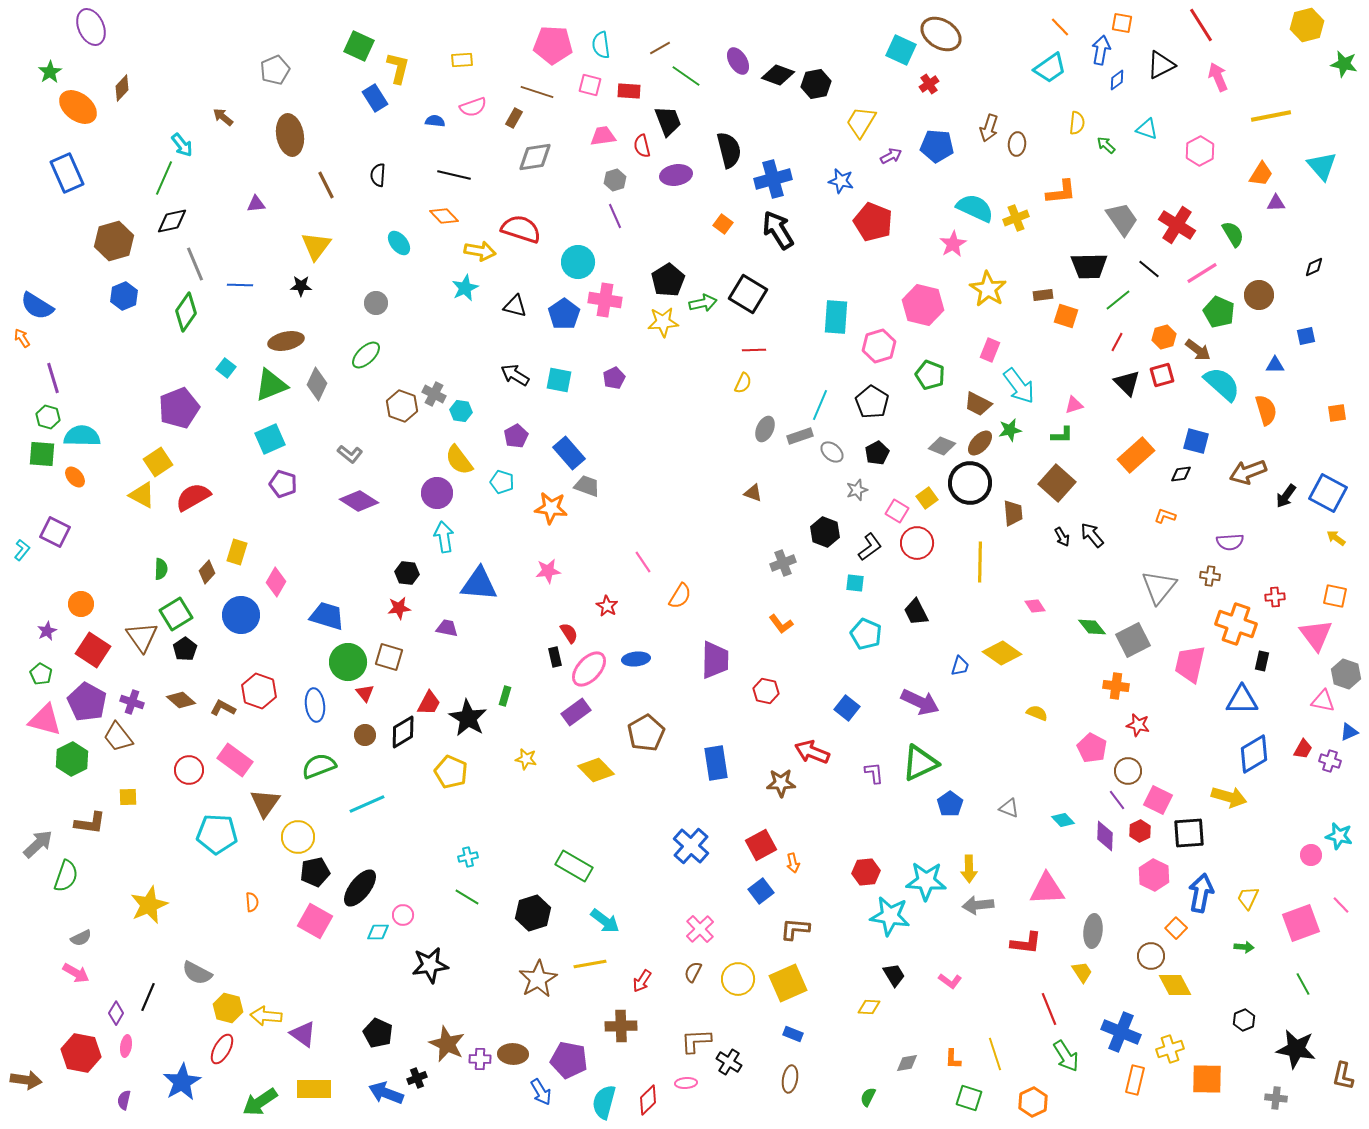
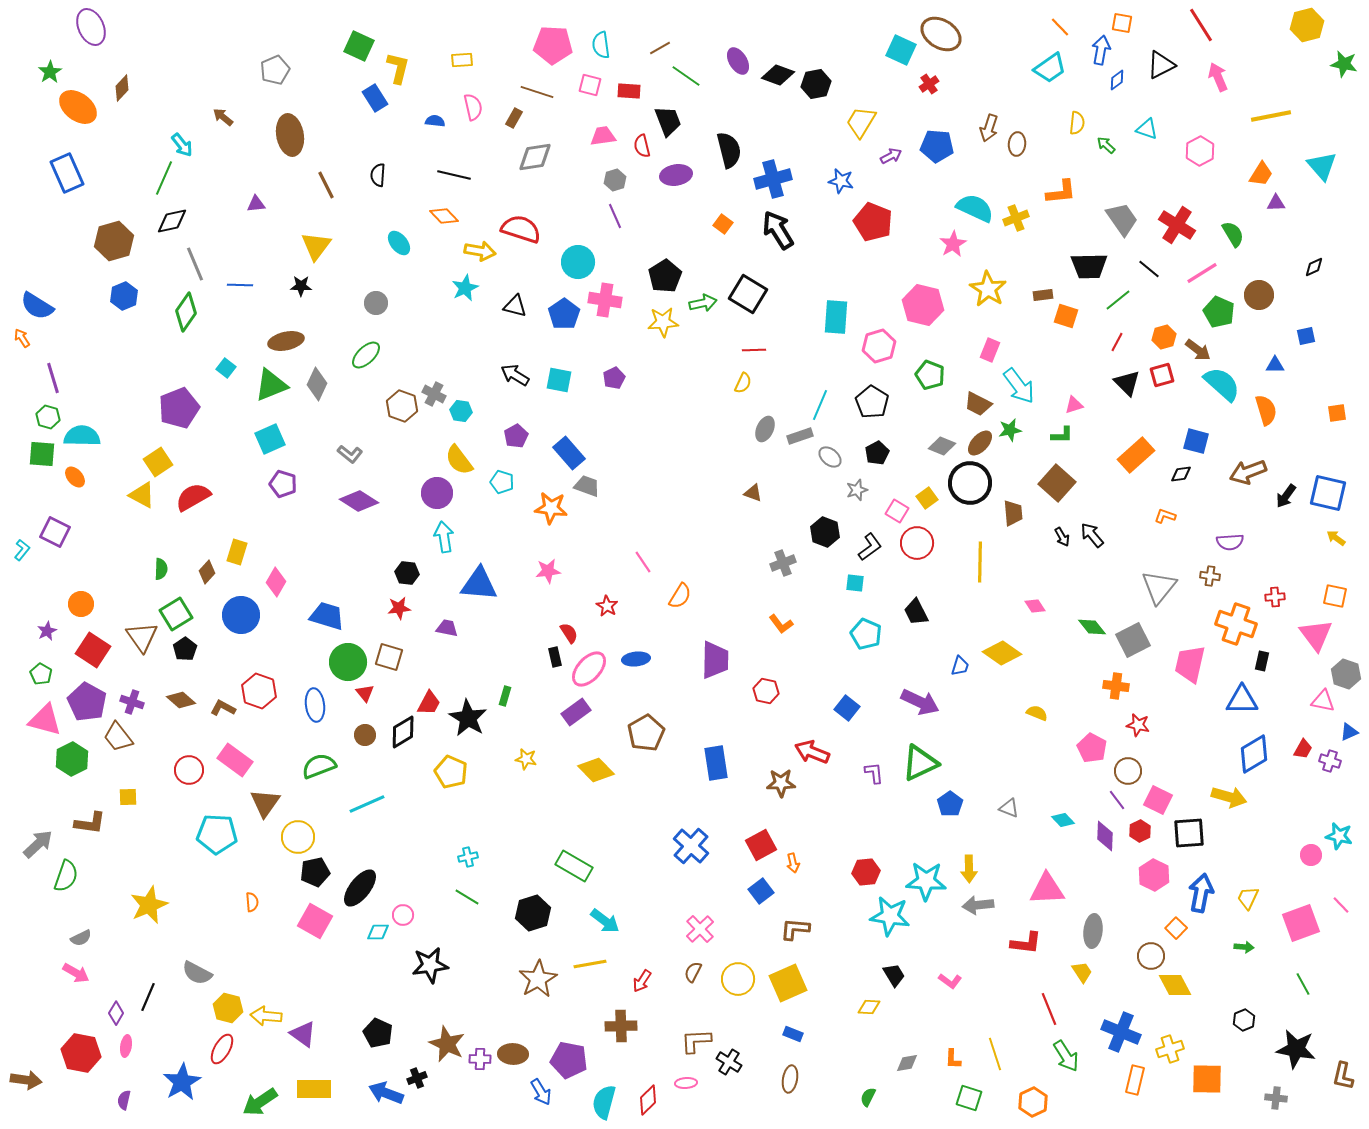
pink semicircle at (473, 107): rotated 84 degrees counterclockwise
black pentagon at (668, 280): moved 3 px left, 4 px up
gray ellipse at (832, 452): moved 2 px left, 5 px down
blue square at (1328, 493): rotated 15 degrees counterclockwise
